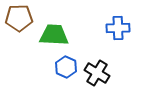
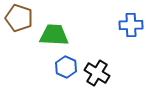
brown pentagon: rotated 20 degrees clockwise
blue cross: moved 13 px right, 3 px up
